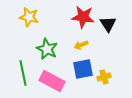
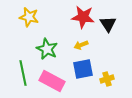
yellow cross: moved 3 px right, 2 px down
